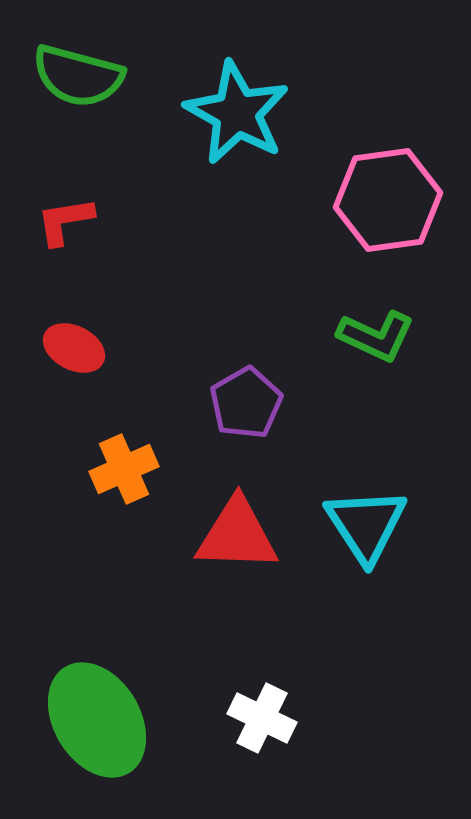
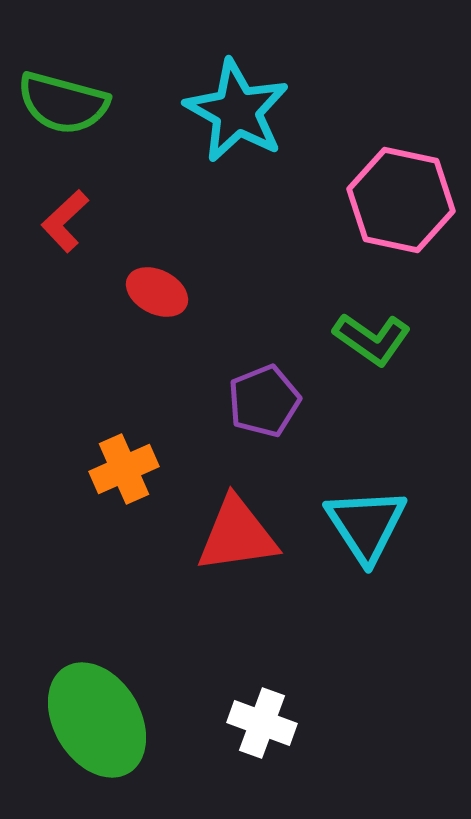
green semicircle: moved 15 px left, 27 px down
cyan star: moved 2 px up
pink hexagon: moved 13 px right; rotated 20 degrees clockwise
red L-shape: rotated 34 degrees counterclockwise
green L-shape: moved 4 px left, 3 px down; rotated 10 degrees clockwise
red ellipse: moved 83 px right, 56 px up
purple pentagon: moved 18 px right, 2 px up; rotated 8 degrees clockwise
red triangle: rotated 10 degrees counterclockwise
white cross: moved 5 px down; rotated 6 degrees counterclockwise
